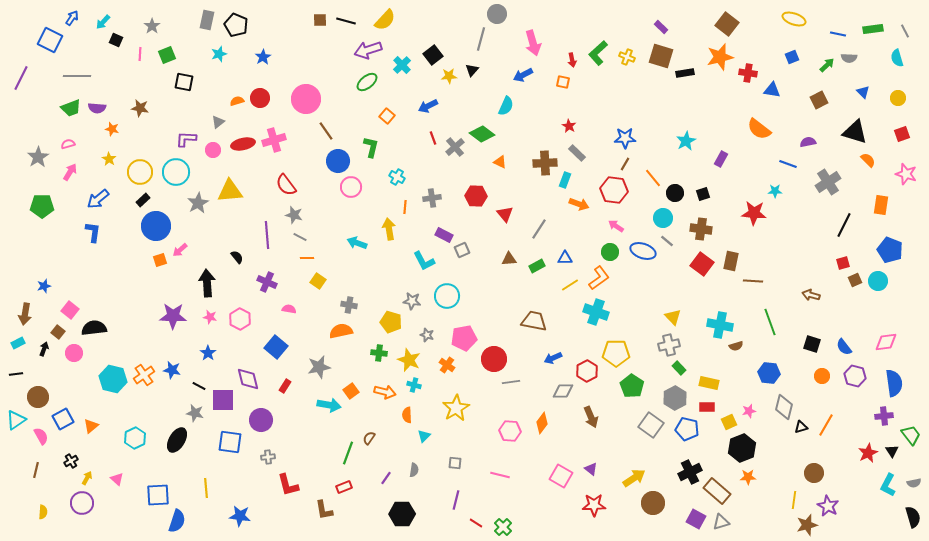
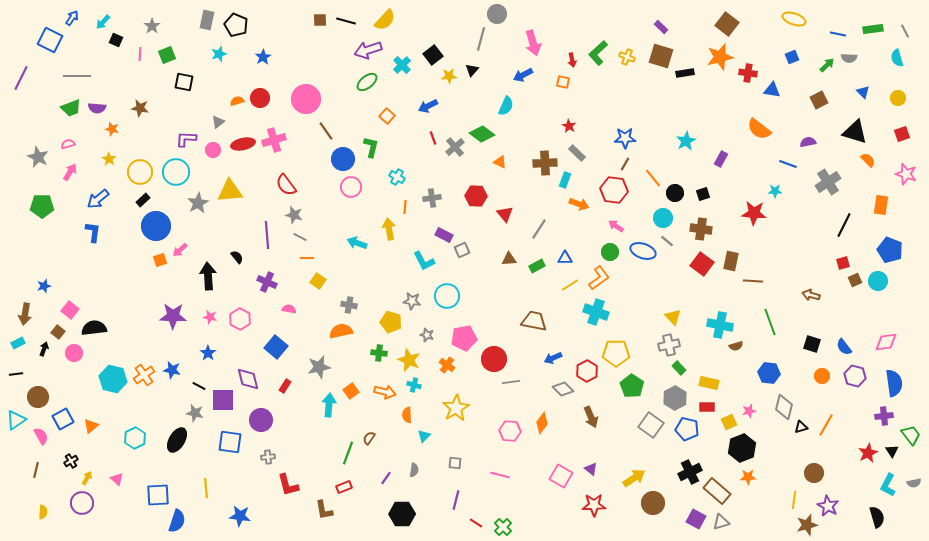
gray star at (38, 157): rotated 15 degrees counterclockwise
blue circle at (338, 161): moved 5 px right, 2 px up
black arrow at (207, 283): moved 1 px right, 7 px up
gray diamond at (563, 391): moved 2 px up; rotated 45 degrees clockwise
cyan arrow at (329, 405): rotated 95 degrees counterclockwise
black semicircle at (913, 517): moved 36 px left
